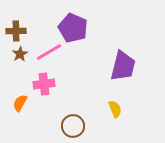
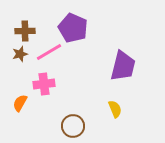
brown cross: moved 9 px right
brown star: rotated 14 degrees clockwise
